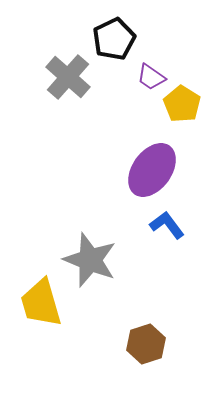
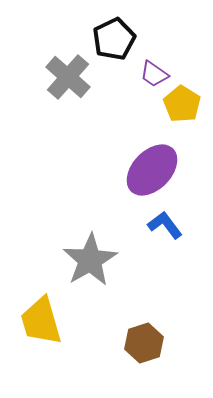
purple trapezoid: moved 3 px right, 3 px up
purple ellipse: rotated 8 degrees clockwise
blue L-shape: moved 2 px left
gray star: rotated 20 degrees clockwise
yellow trapezoid: moved 18 px down
brown hexagon: moved 2 px left, 1 px up
